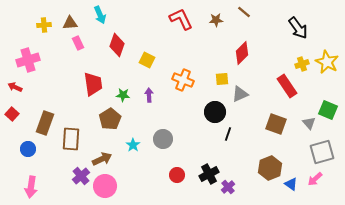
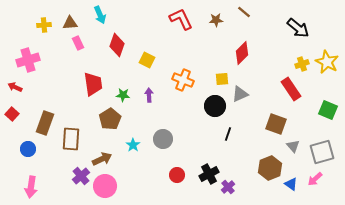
black arrow at (298, 28): rotated 15 degrees counterclockwise
red rectangle at (287, 86): moved 4 px right, 3 px down
black circle at (215, 112): moved 6 px up
gray triangle at (309, 123): moved 16 px left, 23 px down
